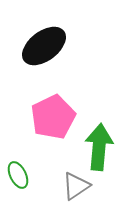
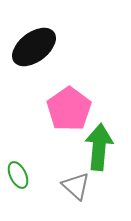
black ellipse: moved 10 px left, 1 px down
pink pentagon: moved 16 px right, 8 px up; rotated 9 degrees counterclockwise
gray triangle: rotated 44 degrees counterclockwise
